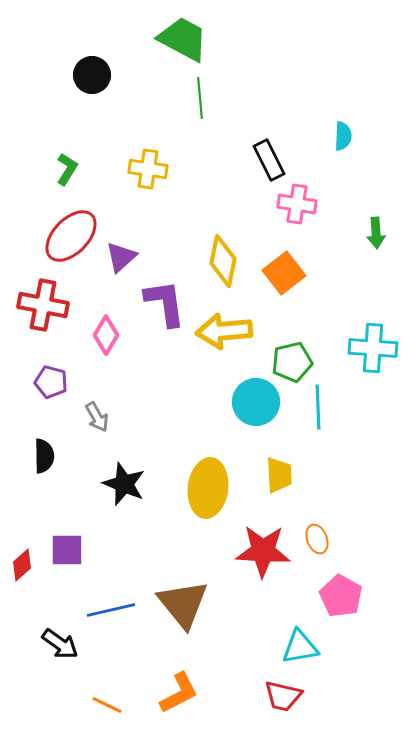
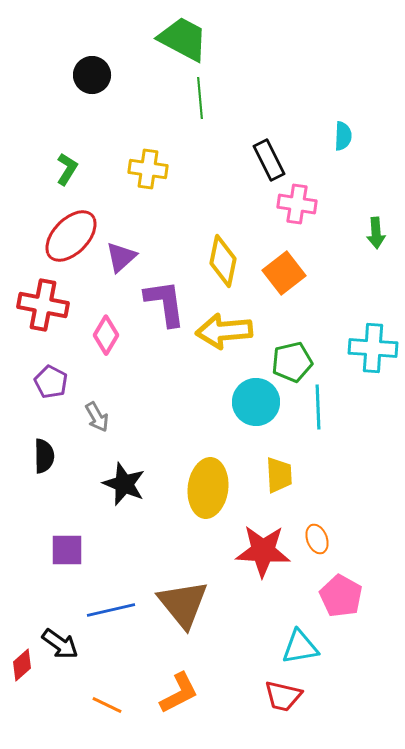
purple pentagon: rotated 12 degrees clockwise
red diamond: moved 100 px down
